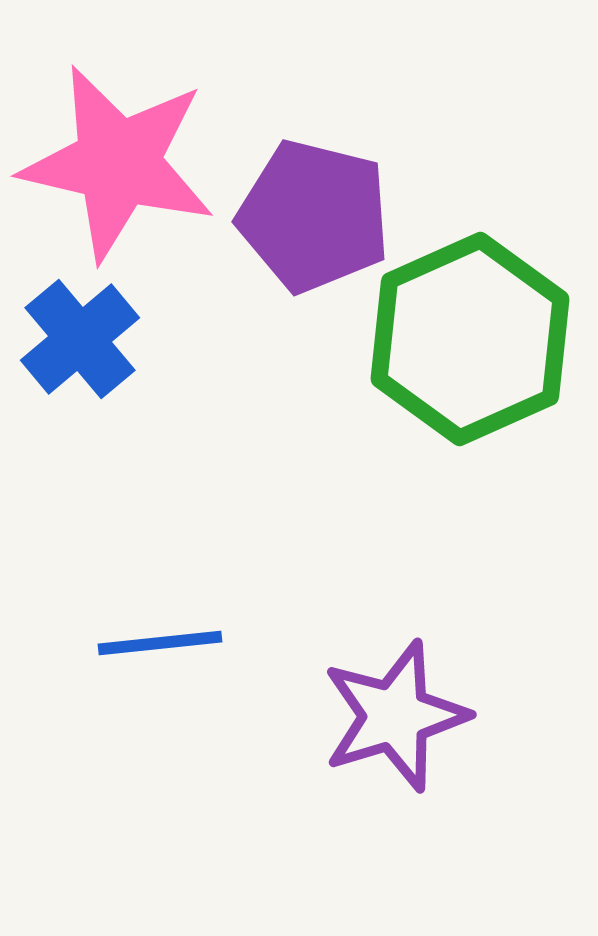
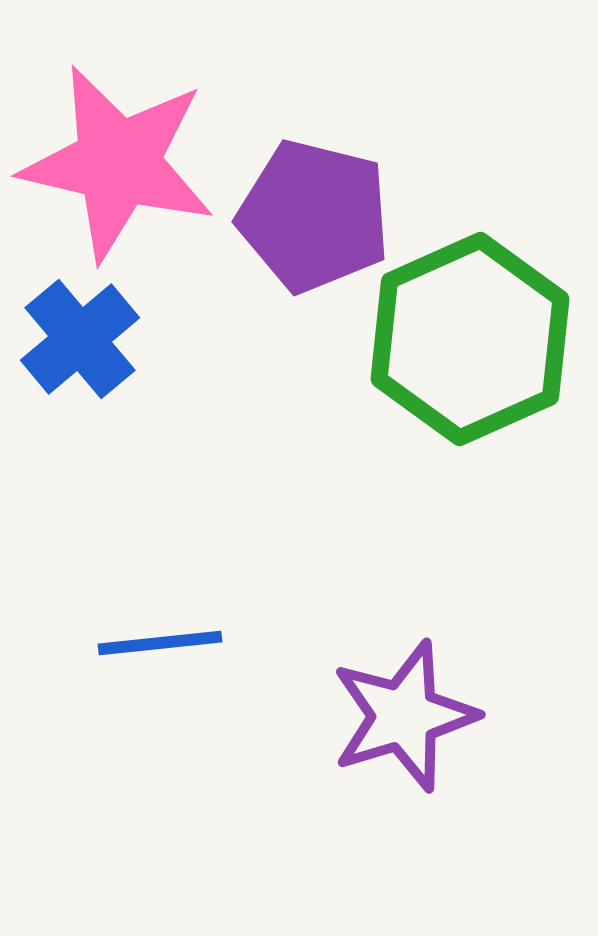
purple star: moved 9 px right
